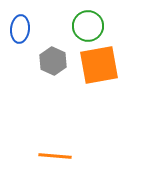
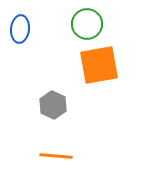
green circle: moved 1 px left, 2 px up
gray hexagon: moved 44 px down
orange line: moved 1 px right
